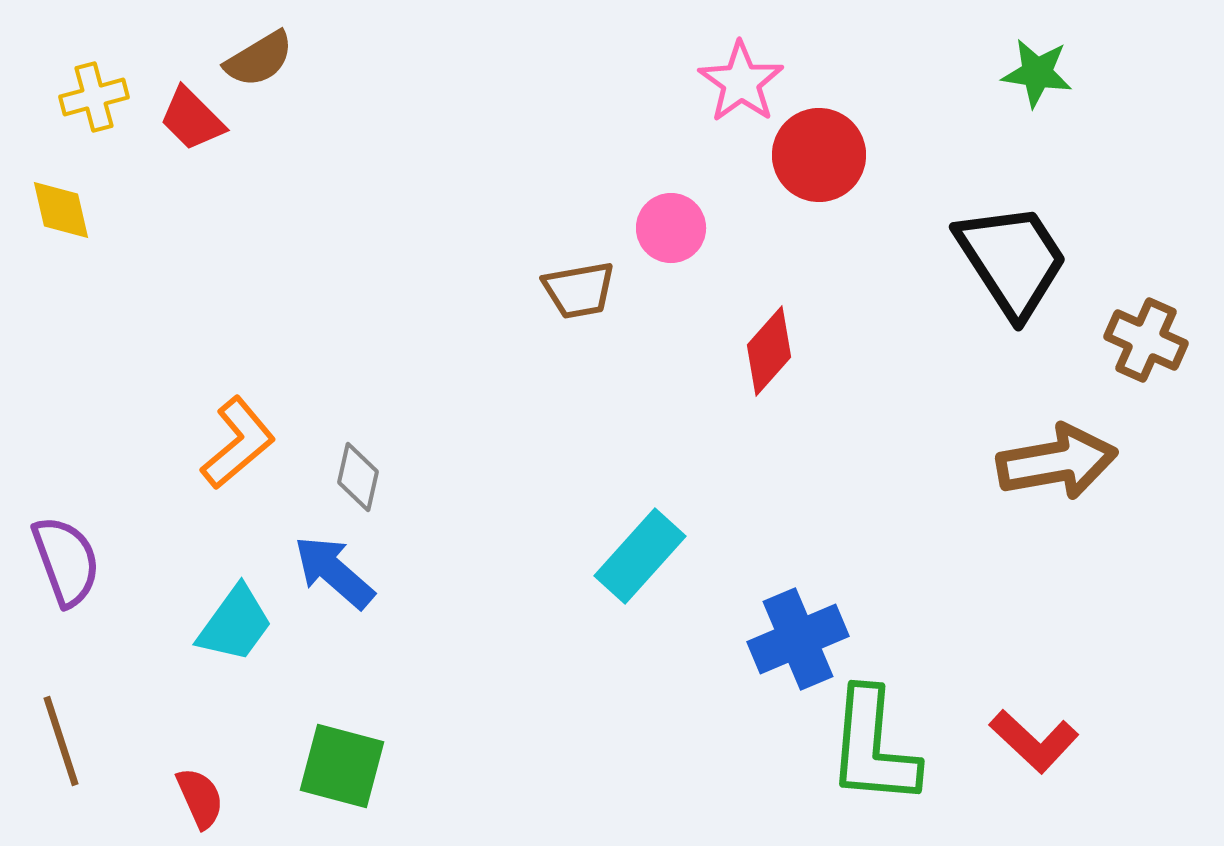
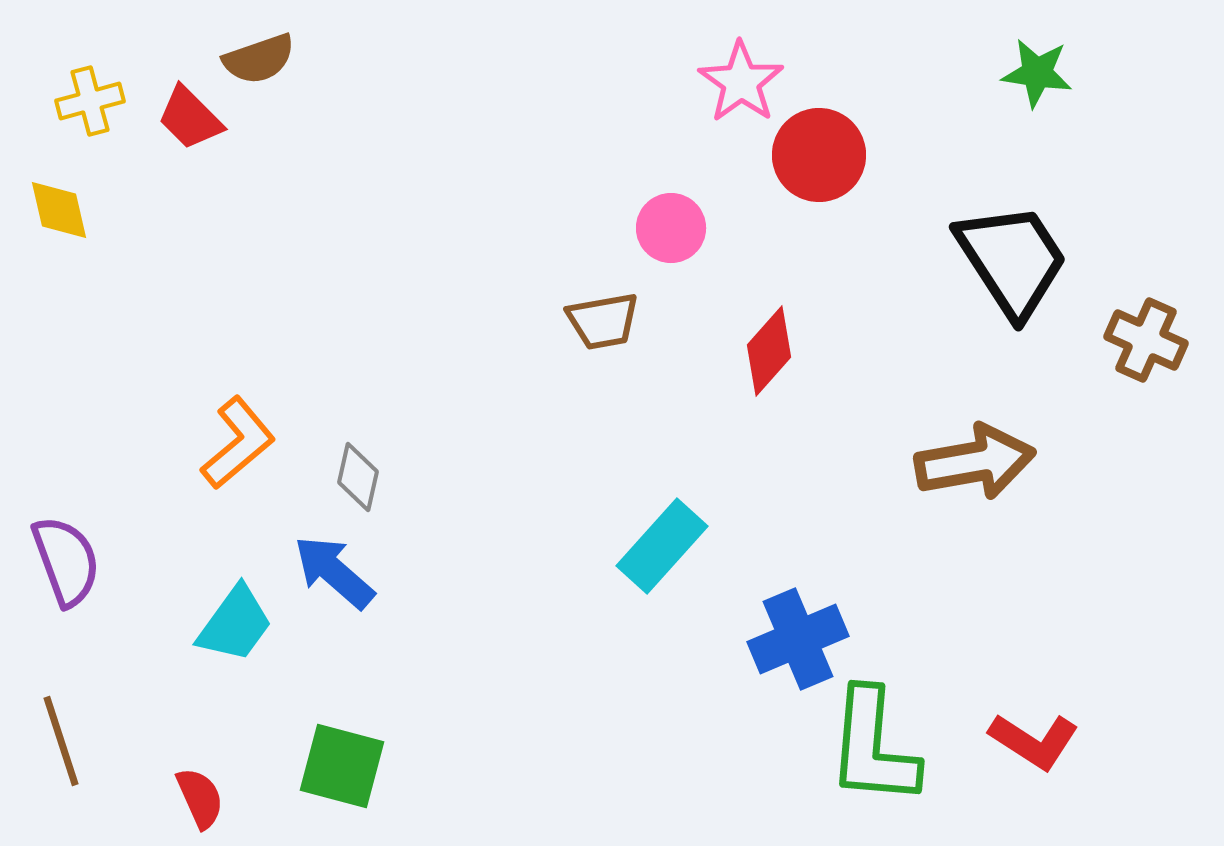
brown semicircle: rotated 12 degrees clockwise
yellow cross: moved 4 px left, 4 px down
red trapezoid: moved 2 px left, 1 px up
yellow diamond: moved 2 px left
brown trapezoid: moved 24 px right, 31 px down
brown arrow: moved 82 px left
cyan rectangle: moved 22 px right, 10 px up
red L-shape: rotated 10 degrees counterclockwise
